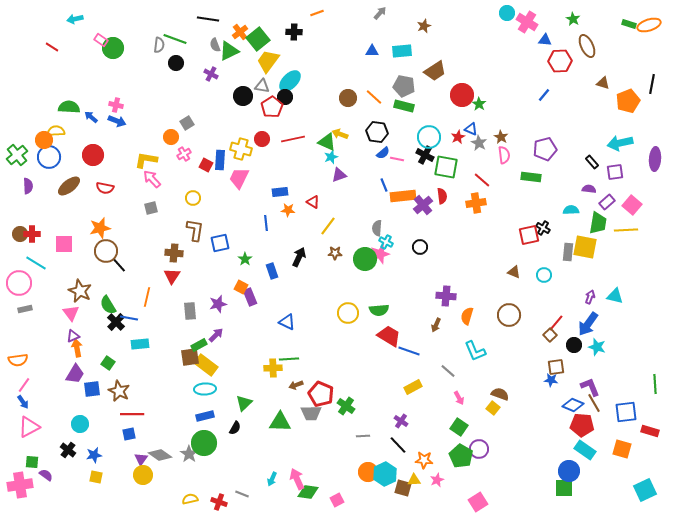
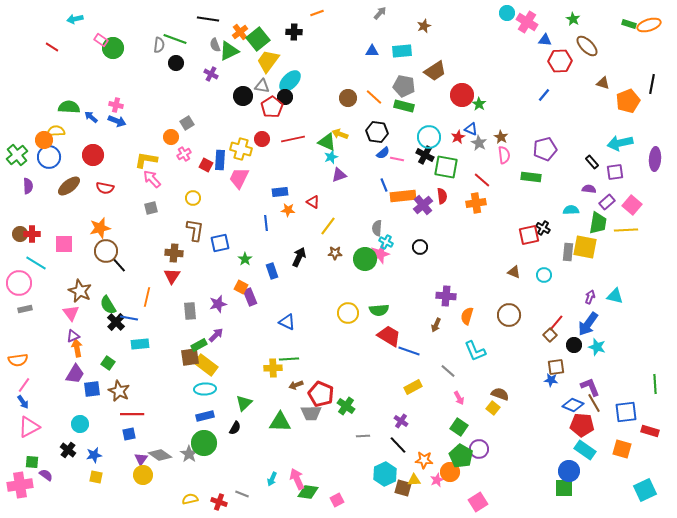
brown ellipse at (587, 46): rotated 20 degrees counterclockwise
orange circle at (368, 472): moved 82 px right
